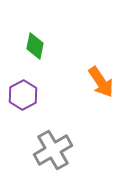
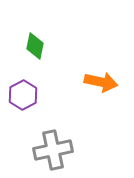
orange arrow: rotated 44 degrees counterclockwise
gray cross: rotated 18 degrees clockwise
